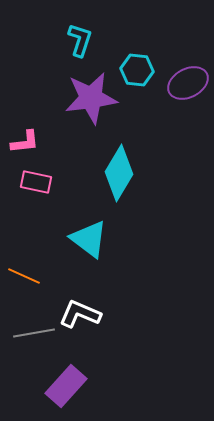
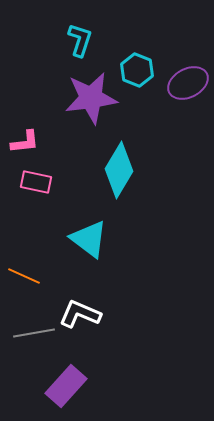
cyan hexagon: rotated 16 degrees clockwise
cyan diamond: moved 3 px up
